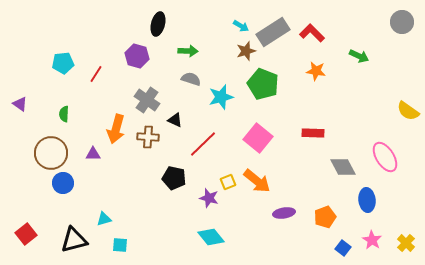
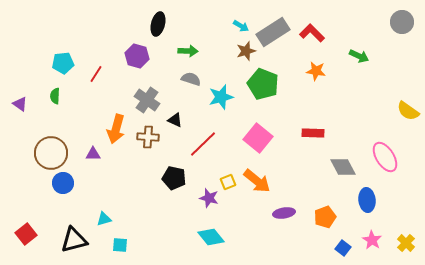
green semicircle at (64, 114): moved 9 px left, 18 px up
